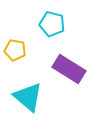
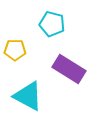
yellow pentagon: rotated 10 degrees counterclockwise
cyan triangle: moved 1 px up; rotated 12 degrees counterclockwise
